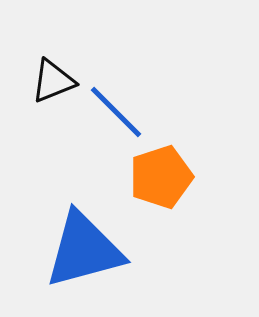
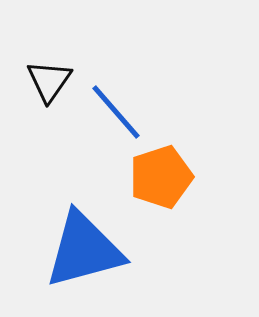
black triangle: moved 4 px left; rotated 33 degrees counterclockwise
blue line: rotated 4 degrees clockwise
